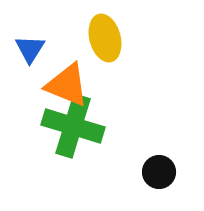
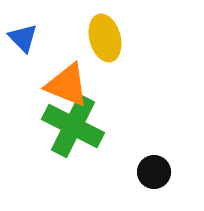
blue triangle: moved 7 px left, 11 px up; rotated 16 degrees counterclockwise
green cross: rotated 10 degrees clockwise
black circle: moved 5 px left
